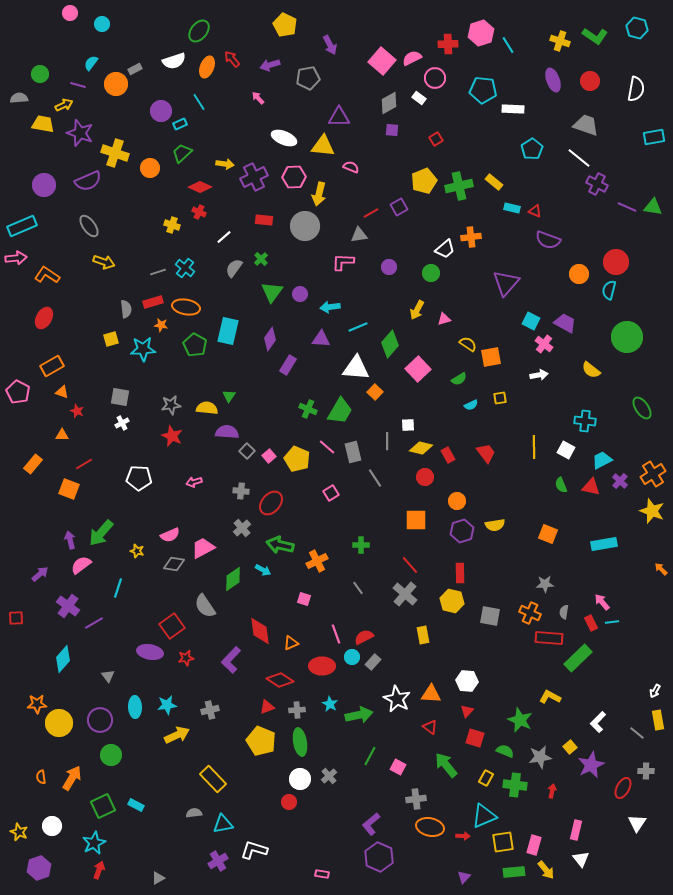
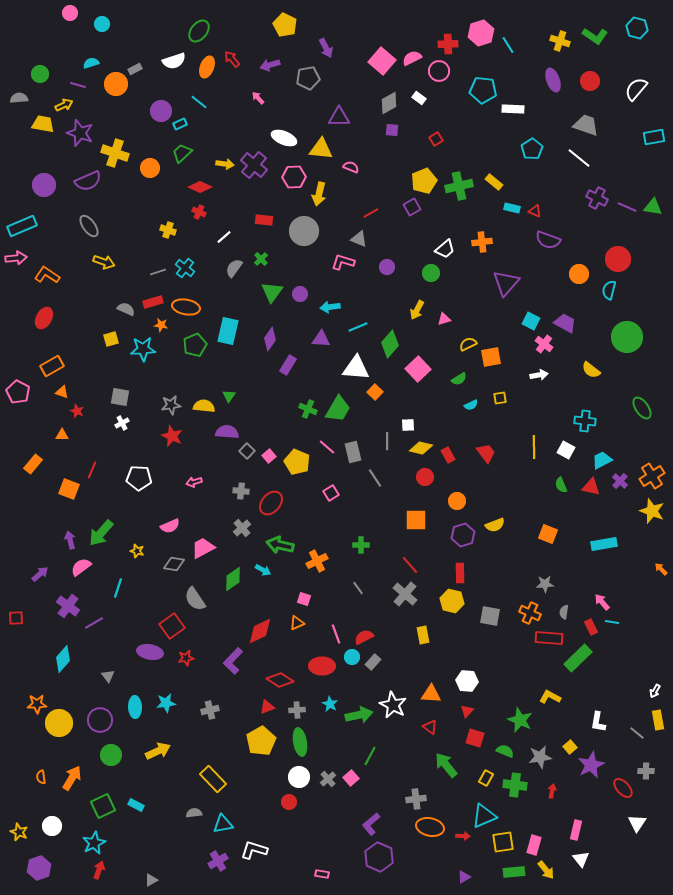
purple arrow at (330, 45): moved 4 px left, 3 px down
cyan semicircle at (91, 63): rotated 35 degrees clockwise
pink circle at (435, 78): moved 4 px right, 7 px up
white semicircle at (636, 89): rotated 150 degrees counterclockwise
cyan line at (199, 102): rotated 18 degrees counterclockwise
yellow triangle at (323, 146): moved 2 px left, 3 px down
purple cross at (254, 177): moved 12 px up; rotated 24 degrees counterclockwise
purple cross at (597, 184): moved 14 px down
purple square at (399, 207): moved 13 px right
yellow cross at (172, 225): moved 4 px left, 5 px down
gray circle at (305, 226): moved 1 px left, 5 px down
gray triangle at (359, 235): moved 4 px down; rotated 30 degrees clockwise
orange cross at (471, 237): moved 11 px right, 5 px down
pink L-shape at (343, 262): rotated 15 degrees clockwise
red circle at (616, 262): moved 2 px right, 3 px up
purple circle at (389, 267): moved 2 px left
gray semicircle at (126, 309): rotated 60 degrees counterclockwise
yellow semicircle at (468, 344): rotated 60 degrees counterclockwise
green pentagon at (195, 345): rotated 20 degrees clockwise
yellow semicircle at (207, 408): moved 3 px left, 2 px up
green trapezoid at (340, 411): moved 2 px left, 2 px up
yellow pentagon at (297, 459): moved 3 px down
red line at (84, 464): moved 8 px right, 6 px down; rotated 36 degrees counterclockwise
orange cross at (653, 474): moved 1 px left, 2 px down
yellow semicircle at (495, 525): rotated 12 degrees counterclockwise
purple hexagon at (462, 531): moved 1 px right, 4 px down
pink semicircle at (170, 535): moved 9 px up
pink semicircle at (81, 565): moved 2 px down
gray semicircle at (205, 606): moved 10 px left, 7 px up
cyan line at (612, 622): rotated 16 degrees clockwise
red rectangle at (591, 623): moved 4 px down
red diamond at (260, 631): rotated 72 degrees clockwise
orange triangle at (291, 643): moved 6 px right, 20 px up
purple L-shape at (231, 660): moved 2 px right, 1 px down
white star at (397, 699): moved 4 px left, 6 px down
cyan star at (167, 705): moved 1 px left, 2 px up
white L-shape at (598, 722): rotated 35 degrees counterclockwise
yellow arrow at (177, 735): moved 19 px left, 16 px down
yellow pentagon at (261, 741): rotated 20 degrees clockwise
pink square at (398, 767): moved 47 px left, 11 px down; rotated 21 degrees clockwise
gray cross at (329, 776): moved 1 px left, 3 px down
white circle at (300, 779): moved 1 px left, 2 px up
red ellipse at (623, 788): rotated 70 degrees counterclockwise
purple triangle at (464, 877): rotated 16 degrees clockwise
gray triangle at (158, 878): moved 7 px left, 2 px down
